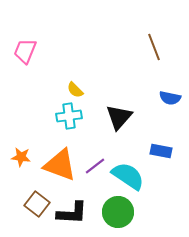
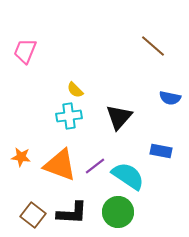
brown line: moved 1 px left, 1 px up; rotated 28 degrees counterclockwise
brown square: moved 4 px left, 11 px down
